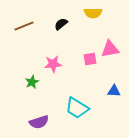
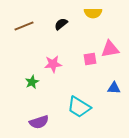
blue triangle: moved 3 px up
cyan trapezoid: moved 2 px right, 1 px up
